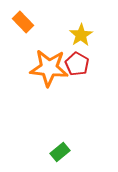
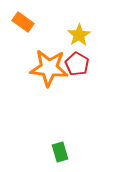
orange rectangle: rotated 10 degrees counterclockwise
yellow star: moved 2 px left
green rectangle: rotated 66 degrees counterclockwise
